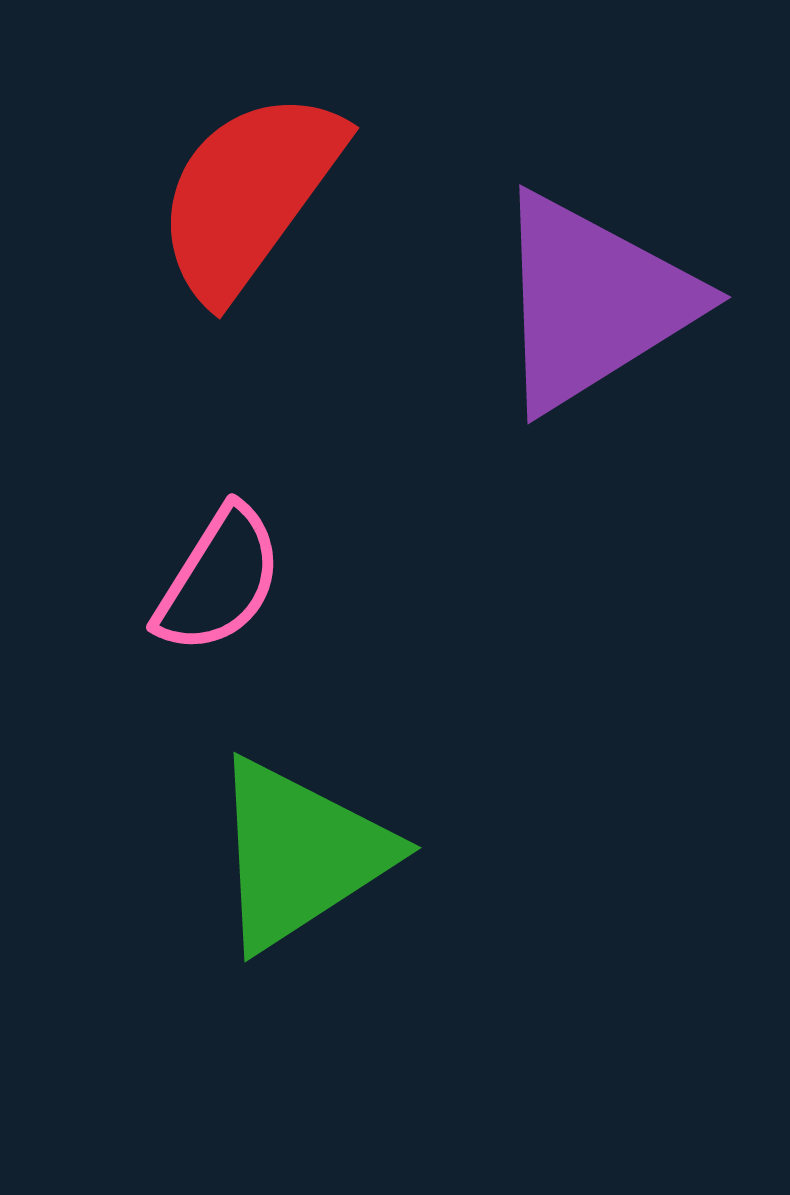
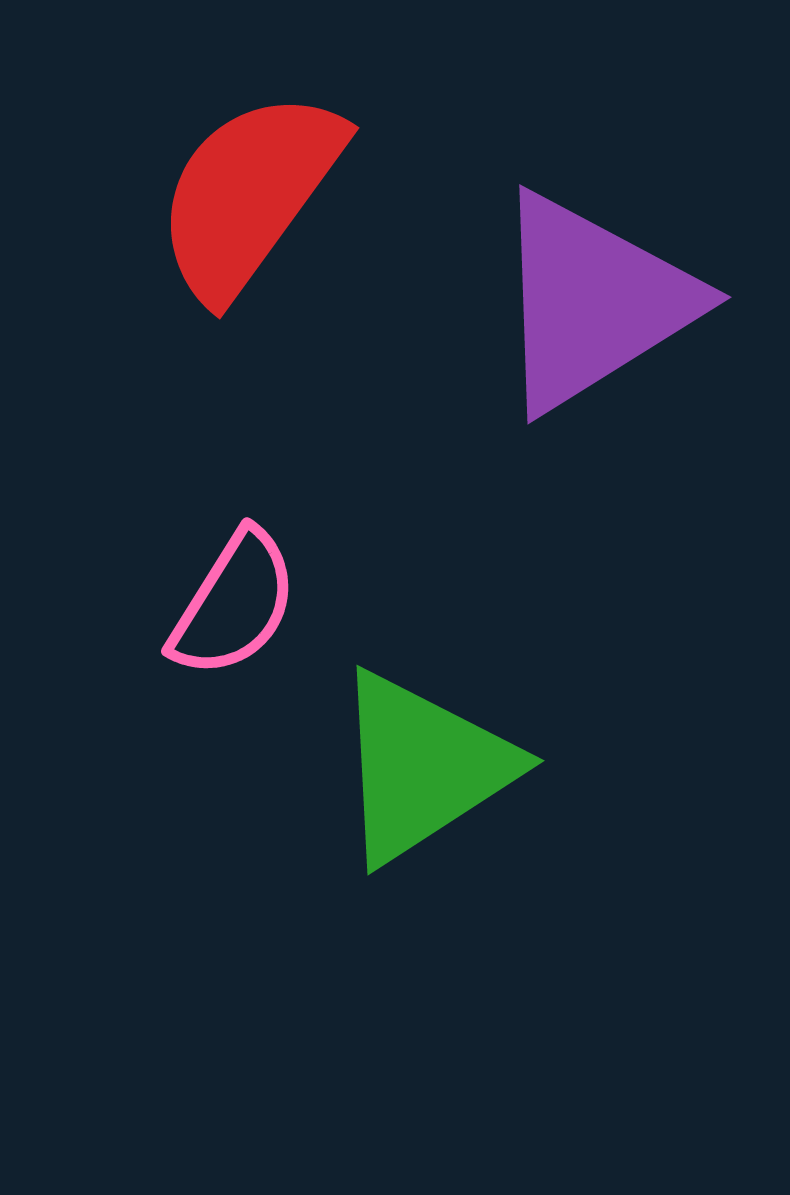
pink semicircle: moved 15 px right, 24 px down
green triangle: moved 123 px right, 87 px up
